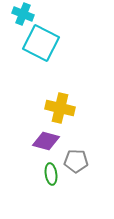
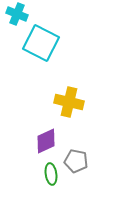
cyan cross: moved 6 px left
yellow cross: moved 9 px right, 6 px up
purple diamond: rotated 40 degrees counterclockwise
gray pentagon: rotated 10 degrees clockwise
